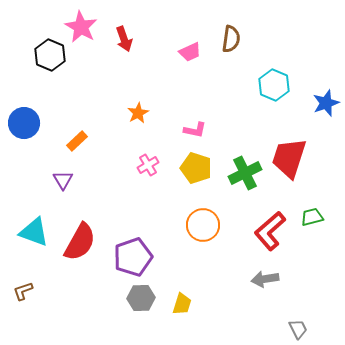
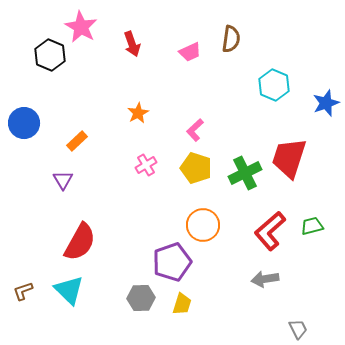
red arrow: moved 8 px right, 5 px down
pink L-shape: rotated 125 degrees clockwise
pink cross: moved 2 px left
green trapezoid: moved 9 px down
cyan triangle: moved 35 px right, 58 px down; rotated 24 degrees clockwise
purple pentagon: moved 39 px right, 5 px down
